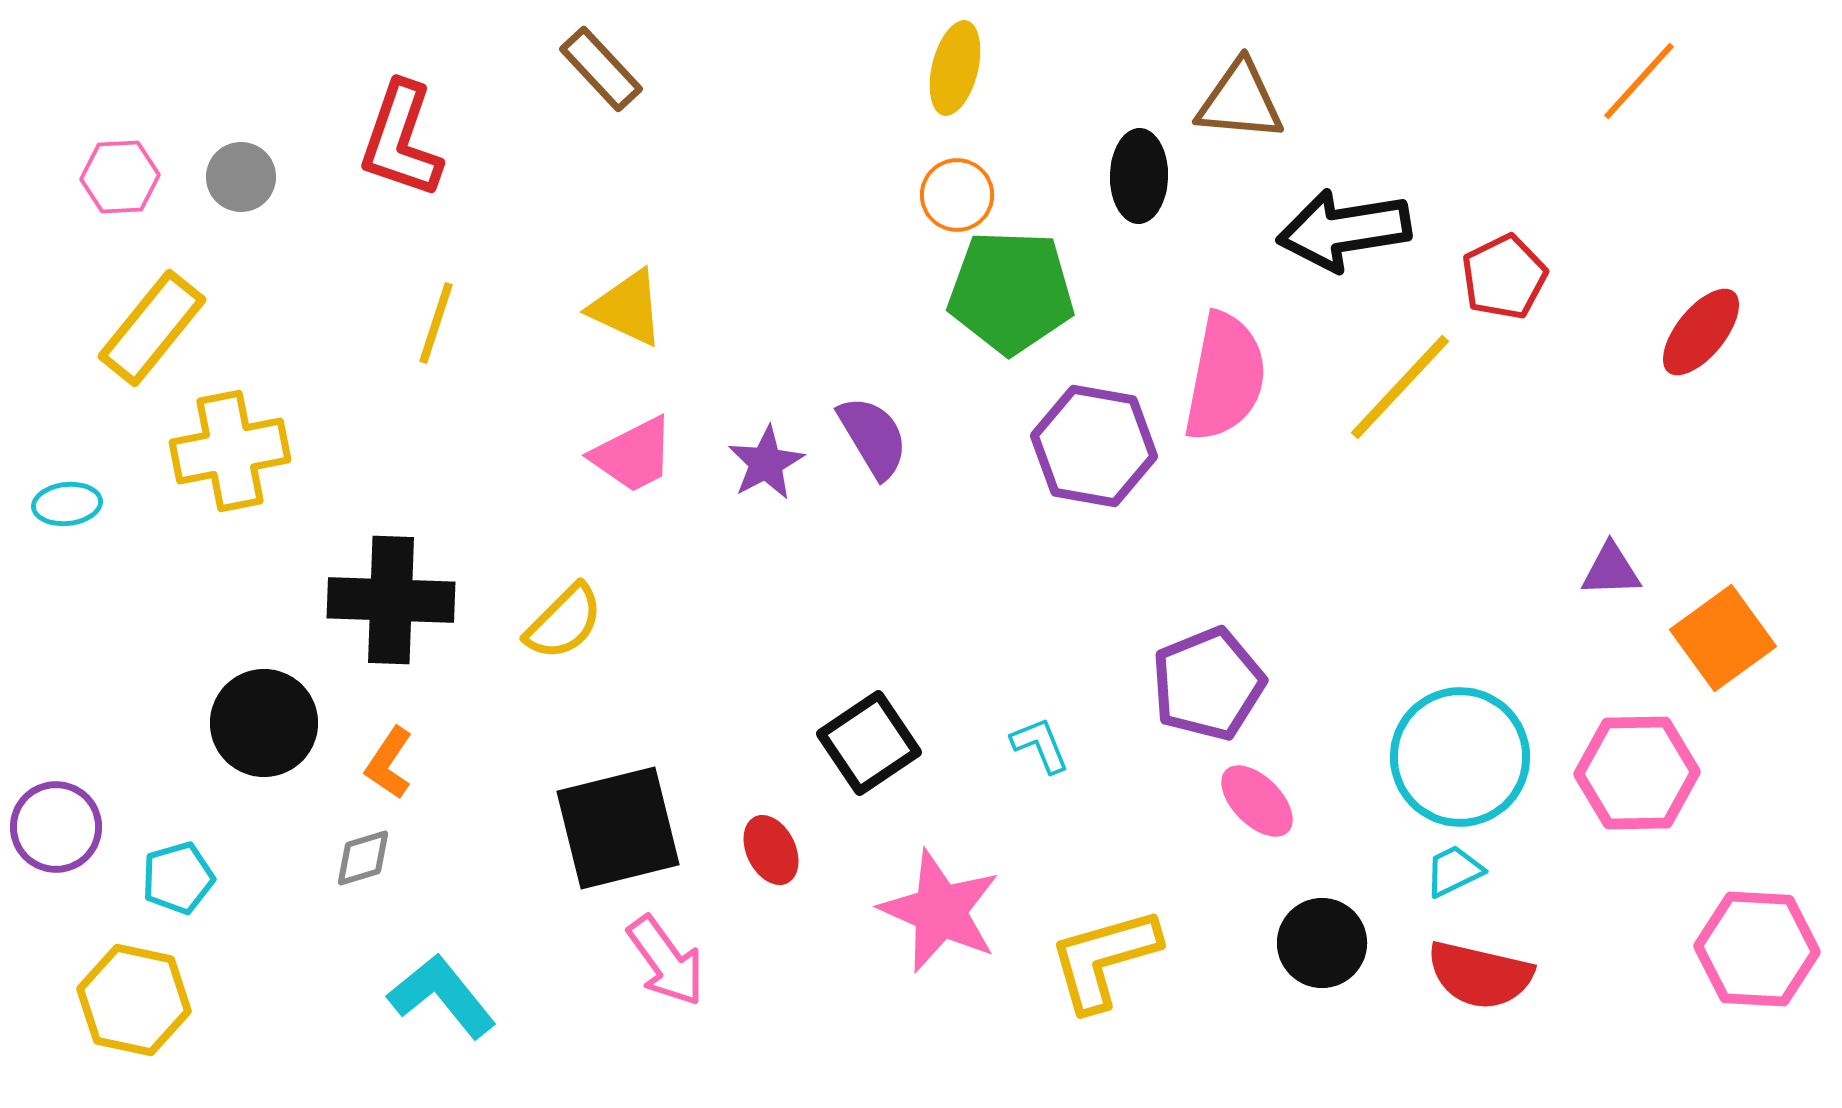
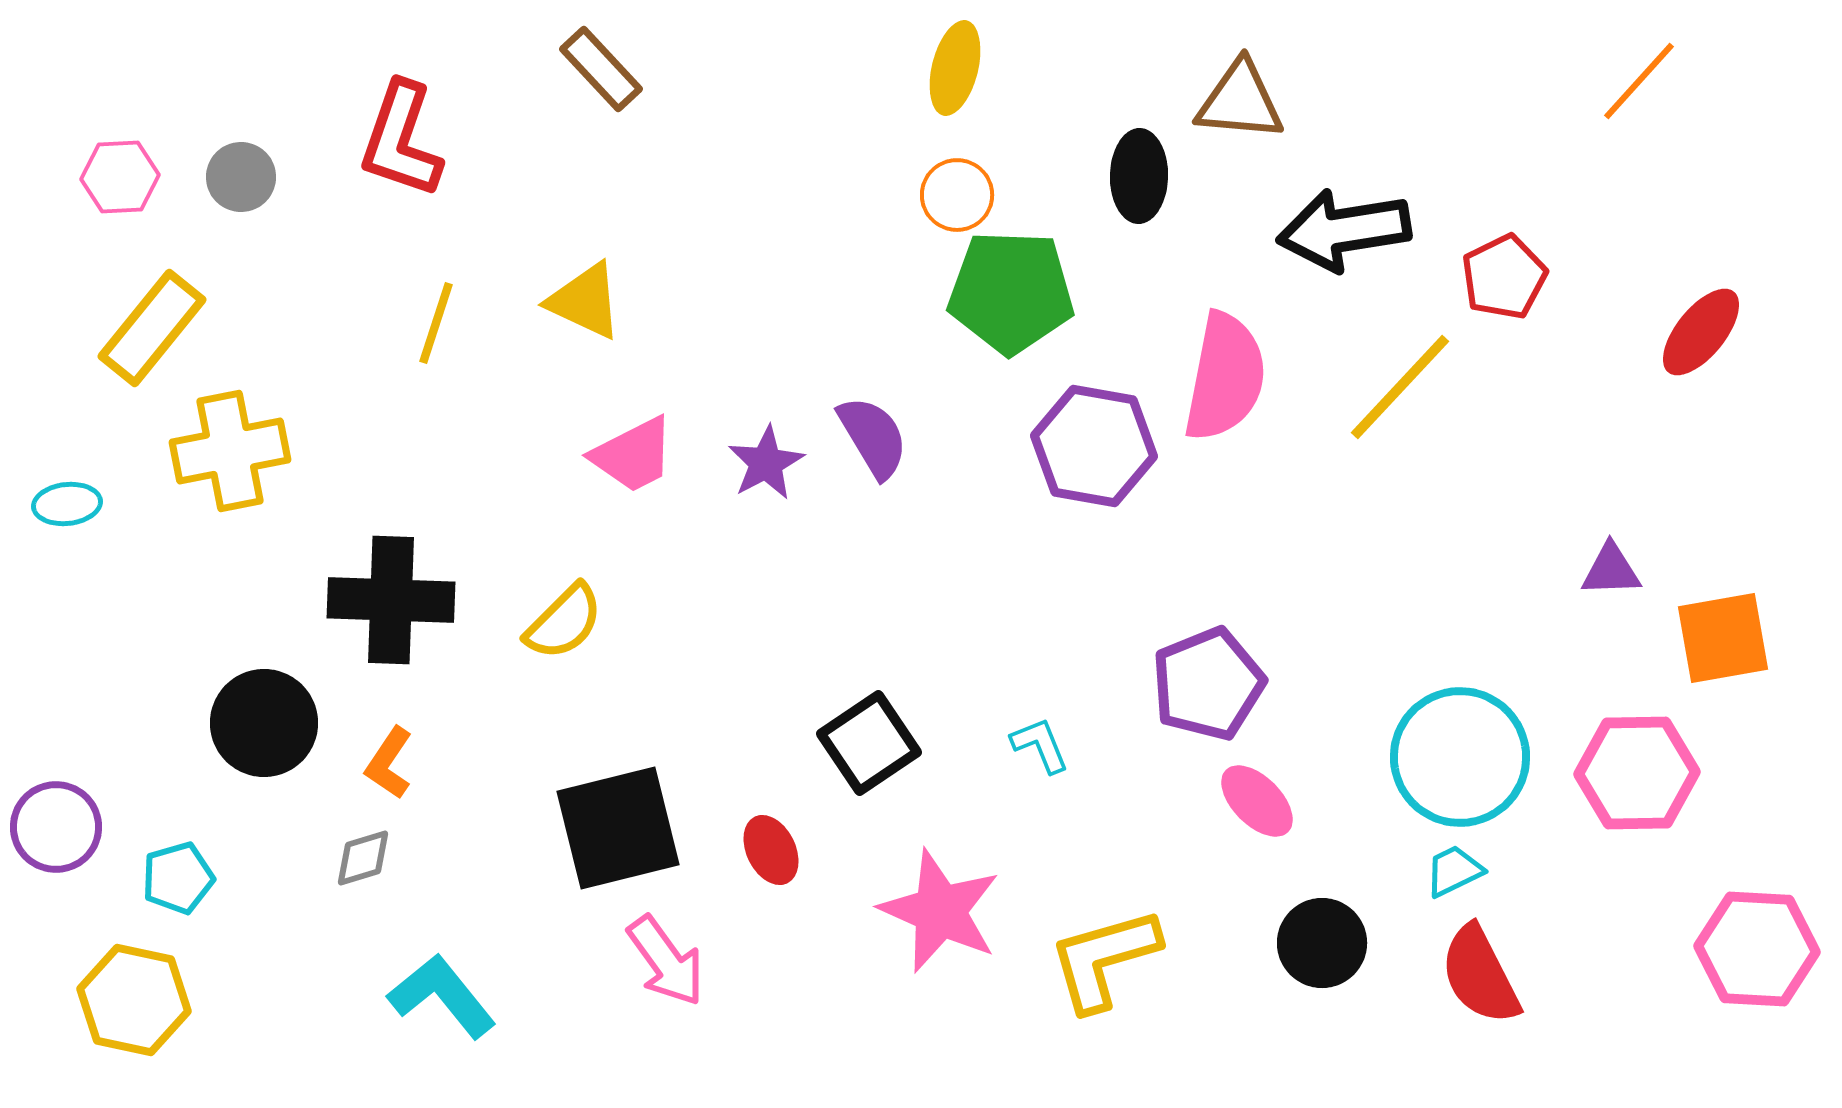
yellow triangle at (627, 308): moved 42 px left, 7 px up
orange square at (1723, 638): rotated 26 degrees clockwise
red semicircle at (1480, 975): rotated 50 degrees clockwise
